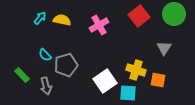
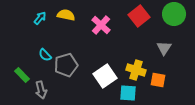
yellow semicircle: moved 4 px right, 5 px up
pink cross: moved 2 px right; rotated 18 degrees counterclockwise
white square: moved 5 px up
gray arrow: moved 5 px left, 4 px down
